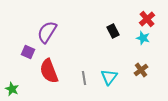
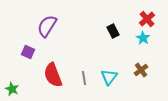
purple semicircle: moved 6 px up
cyan star: rotated 16 degrees clockwise
red semicircle: moved 4 px right, 4 px down
